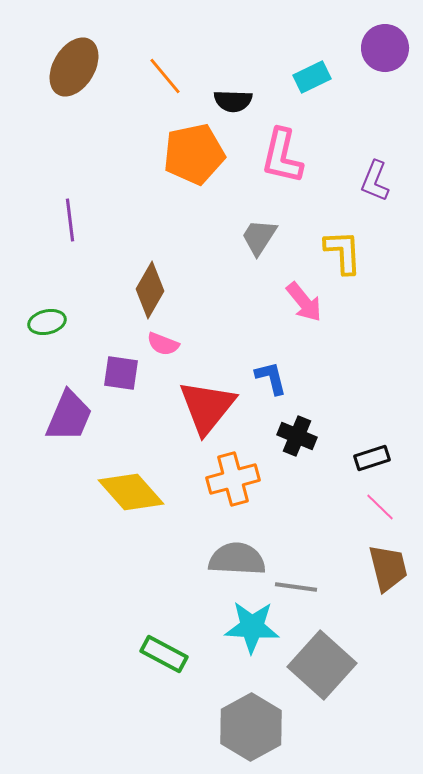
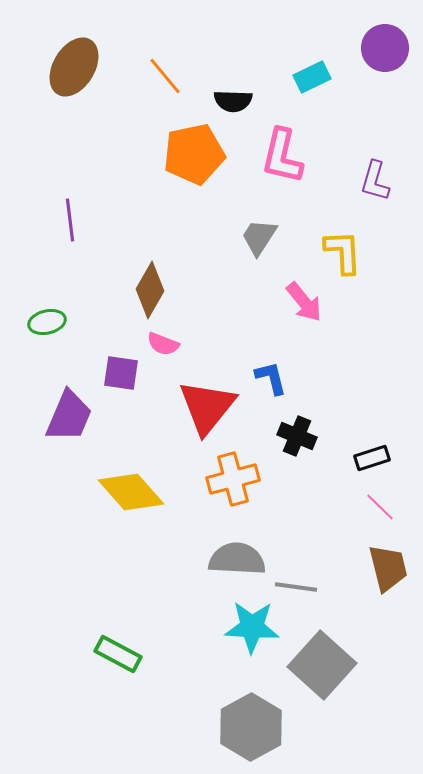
purple L-shape: rotated 6 degrees counterclockwise
green rectangle: moved 46 px left
